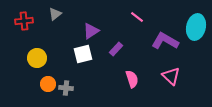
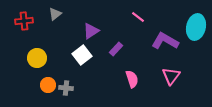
pink line: moved 1 px right
white square: moved 1 px left, 1 px down; rotated 24 degrees counterclockwise
pink triangle: rotated 24 degrees clockwise
orange circle: moved 1 px down
